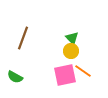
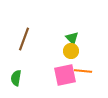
brown line: moved 1 px right, 1 px down
orange line: rotated 30 degrees counterclockwise
green semicircle: moved 1 px right, 1 px down; rotated 70 degrees clockwise
